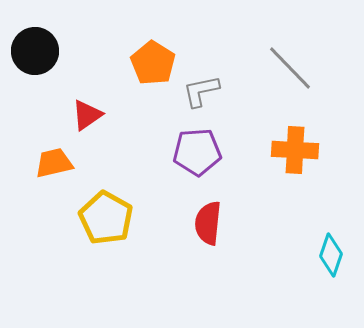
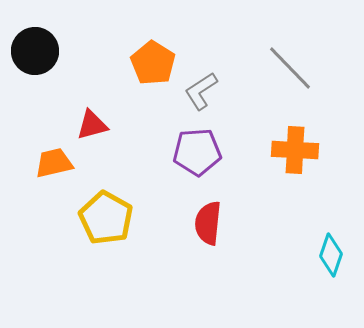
gray L-shape: rotated 21 degrees counterclockwise
red triangle: moved 5 px right, 10 px down; rotated 20 degrees clockwise
